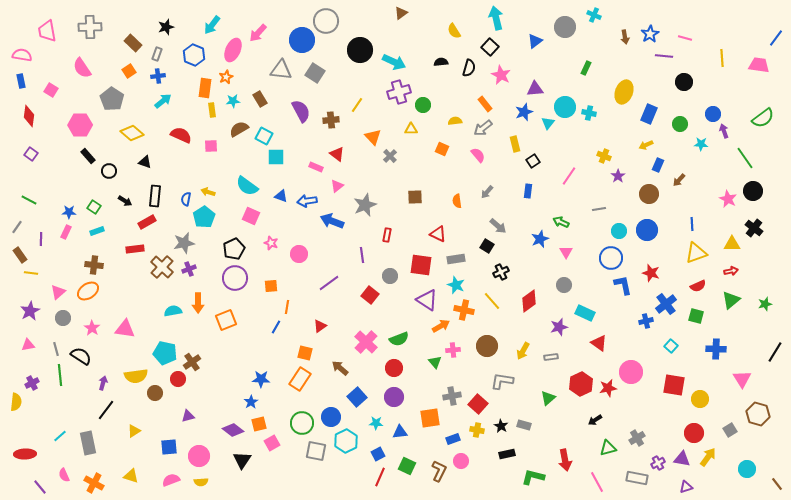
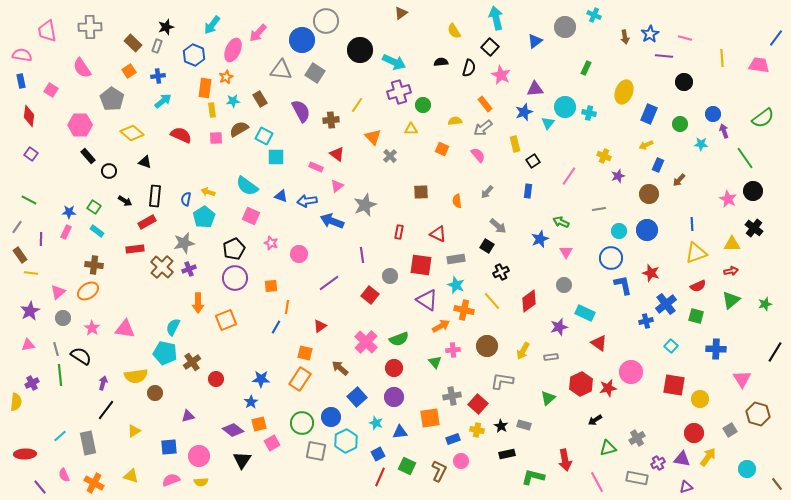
gray rectangle at (157, 54): moved 8 px up
pink square at (211, 146): moved 5 px right, 8 px up
purple star at (618, 176): rotated 16 degrees clockwise
brown square at (415, 197): moved 6 px right, 5 px up
cyan rectangle at (97, 231): rotated 56 degrees clockwise
red rectangle at (387, 235): moved 12 px right, 3 px up
cyan semicircle at (173, 311): moved 16 px down; rotated 54 degrees counterclockwise
red circle at (178, 379): moved 38 px right
cyan star at (376, 423): rotated 16 degrees clockwise
